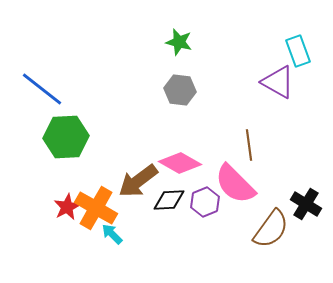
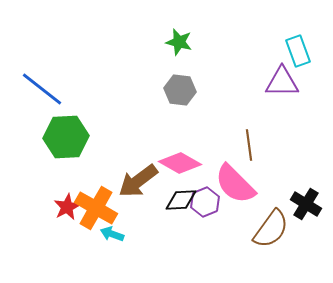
purple triangle: moved 4 px right; rotated 30 degrees counterclockwise
black diamond: moved 12 px right
cyan arrow: rotated 25 degrees counterclockwise
